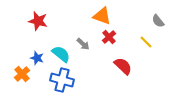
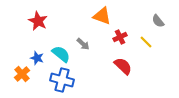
red star: rotated 12 degrees clockwise
red cross: moved 11 px right; rotated 16 degrees clockwise
